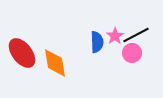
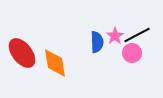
black line: moved 1 px right
